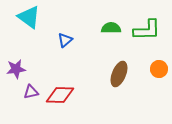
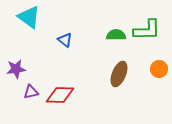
green semicircle: moved 5 px right, 7 px down
blue triangle: rotated 42 degrees counterclockwise
